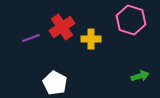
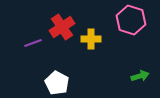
purple line: moved 2 px right, 5 px down
white pentagon: moved 2 px right
